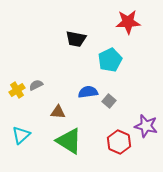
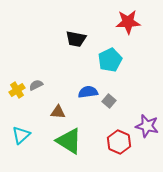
purple star: moved 1 px right
